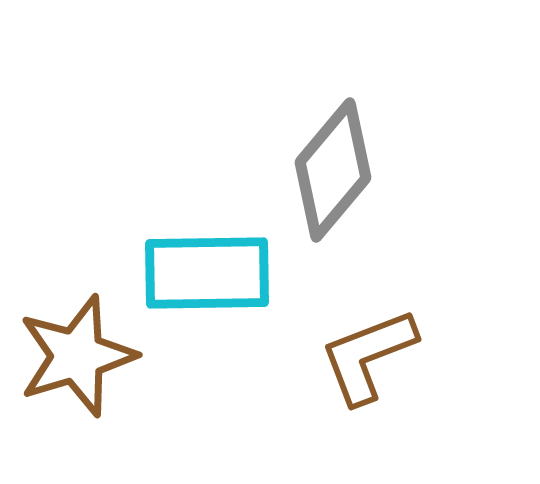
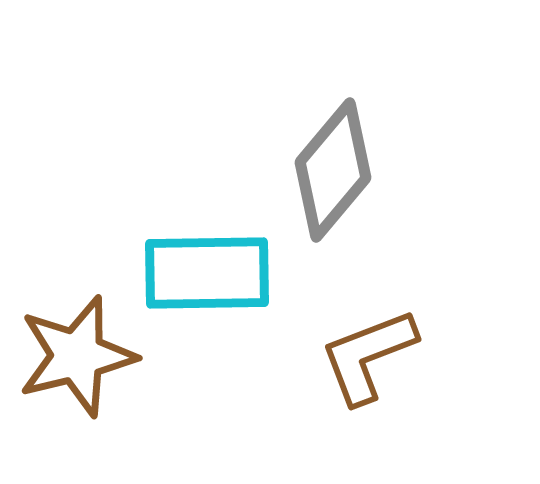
brown star: rotated 3 degrees clockwise
